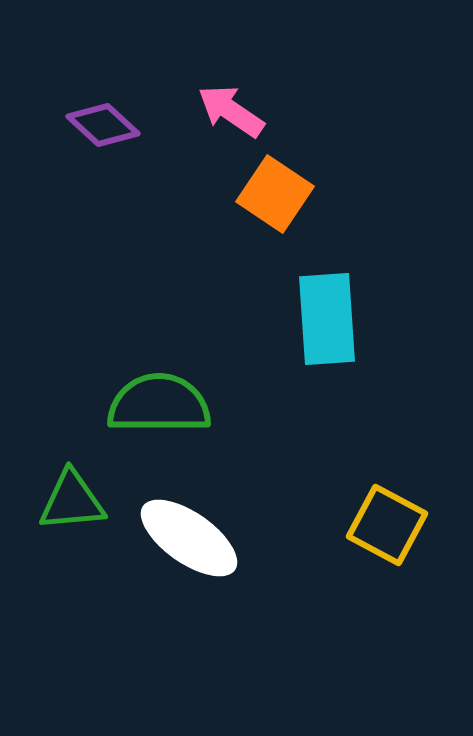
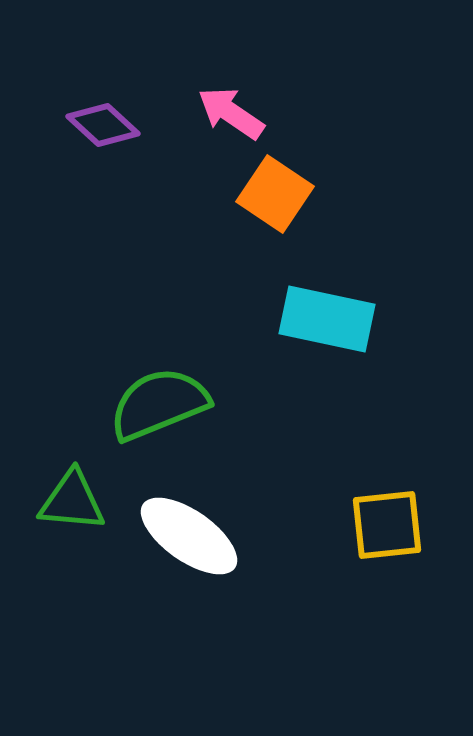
pink arrow: moved 2 px down
cyan rectangle: rotated 74 degrees counterclockwise
green semicircle: rotated 22 degrees counterclockwise
green triangle: rotated 10 degrees clockwise
yellow square: rotated 34 degrees counterclockwise
white ellipse: moved 2 px up
